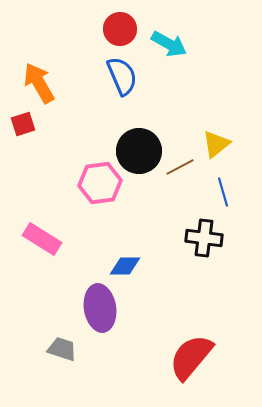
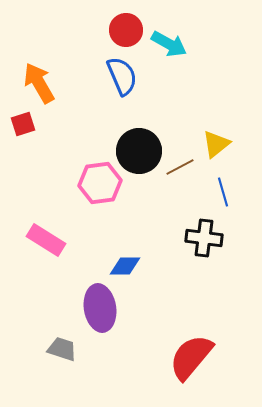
red circle: moved 6 px right, 1 px down
pink rectangle: moved 4 px right, 1 px down
